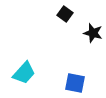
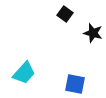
blue square: moved 1 px down
